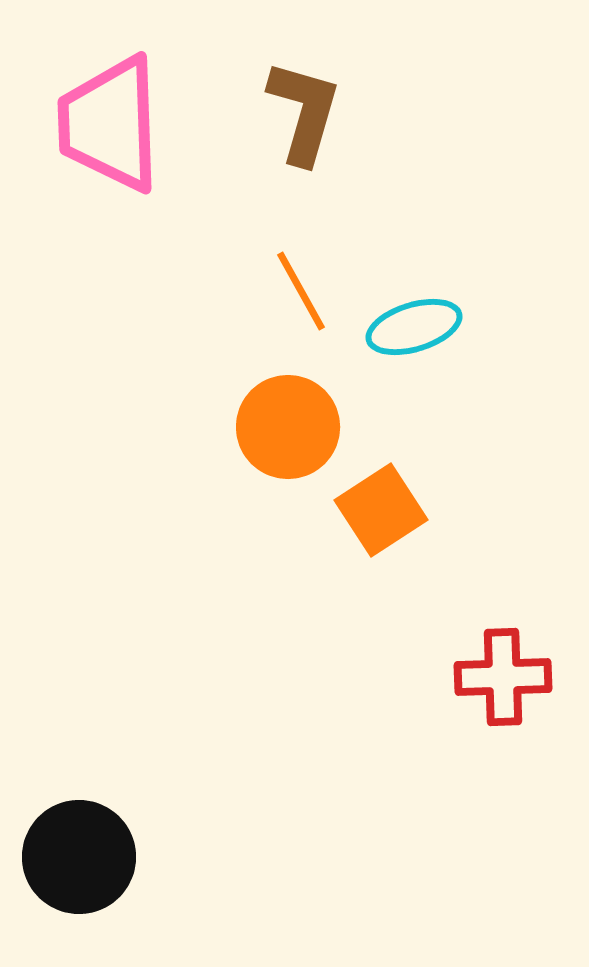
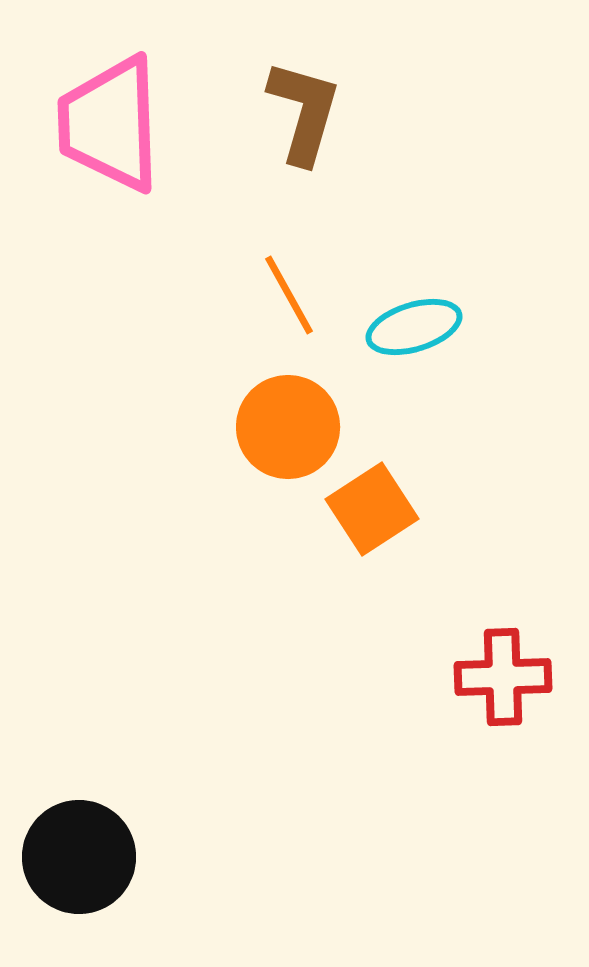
orange line: moved 12 px left, 4 px down
orange square: moved 9 px left, 1 px up
